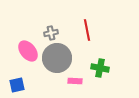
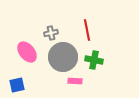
pink ellipse: moved 1 px left, 1 px down
gray circle: moved 6 px right, 1 px up
green cross: moved 6 px left, 8 px up
